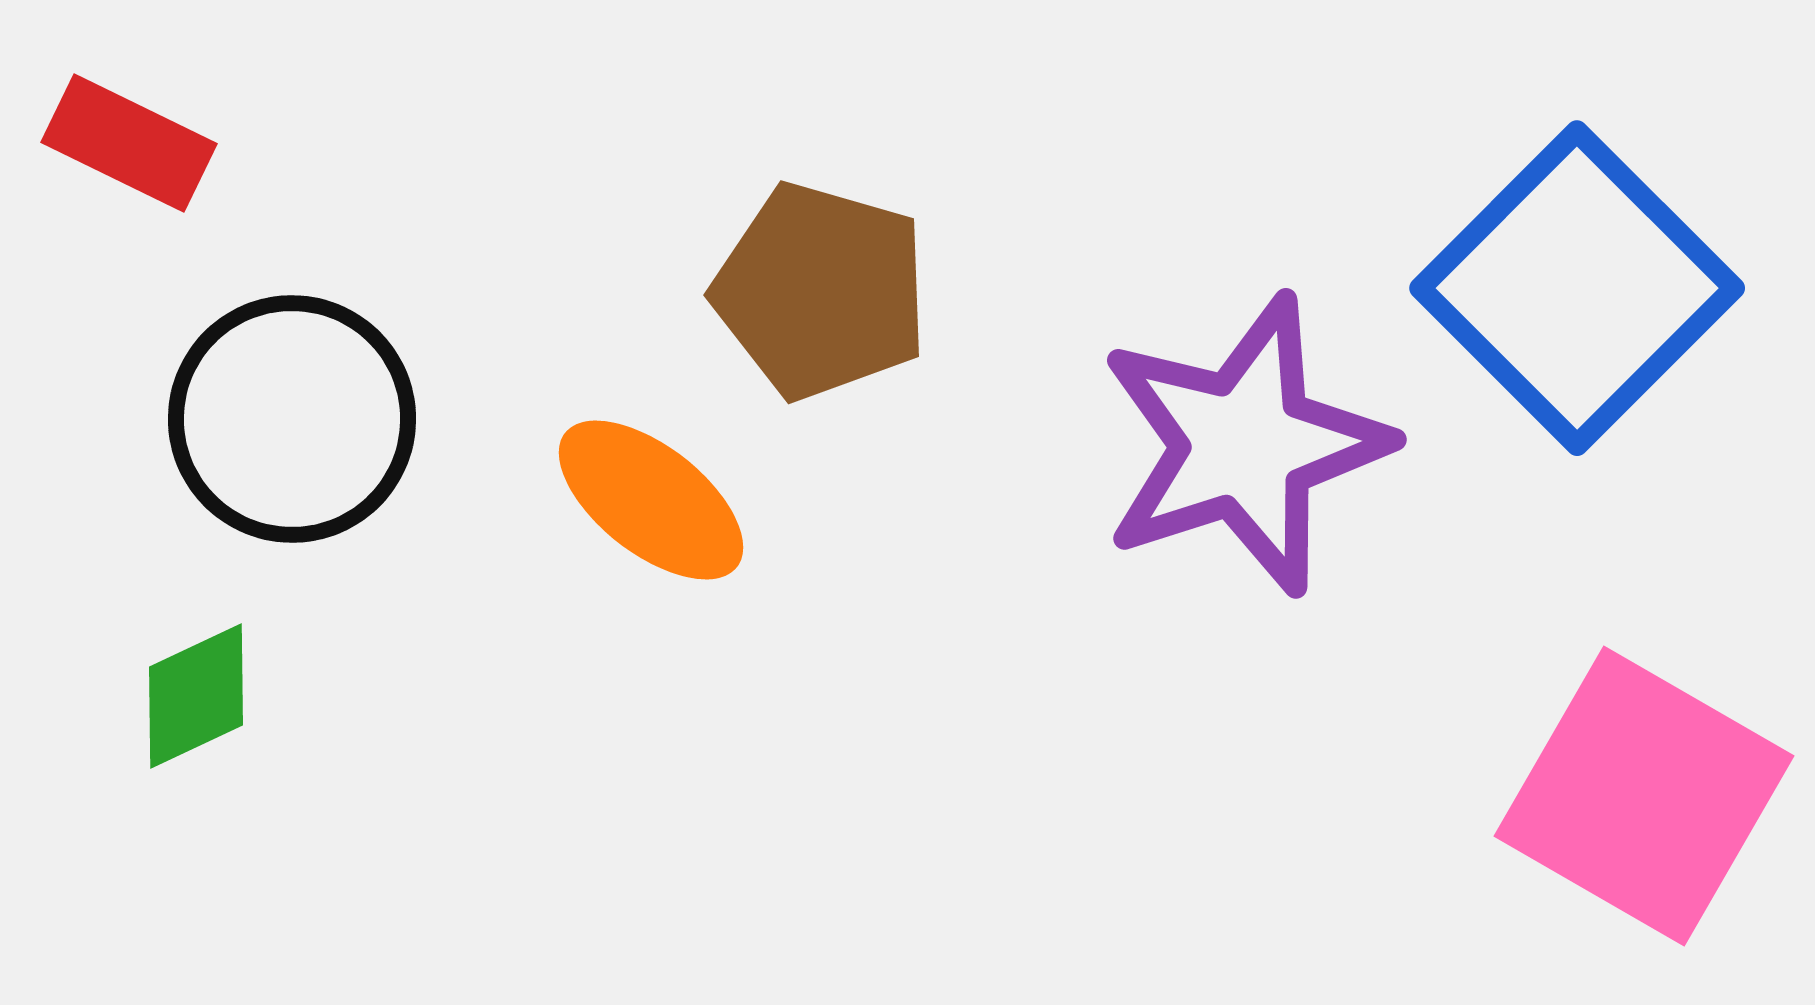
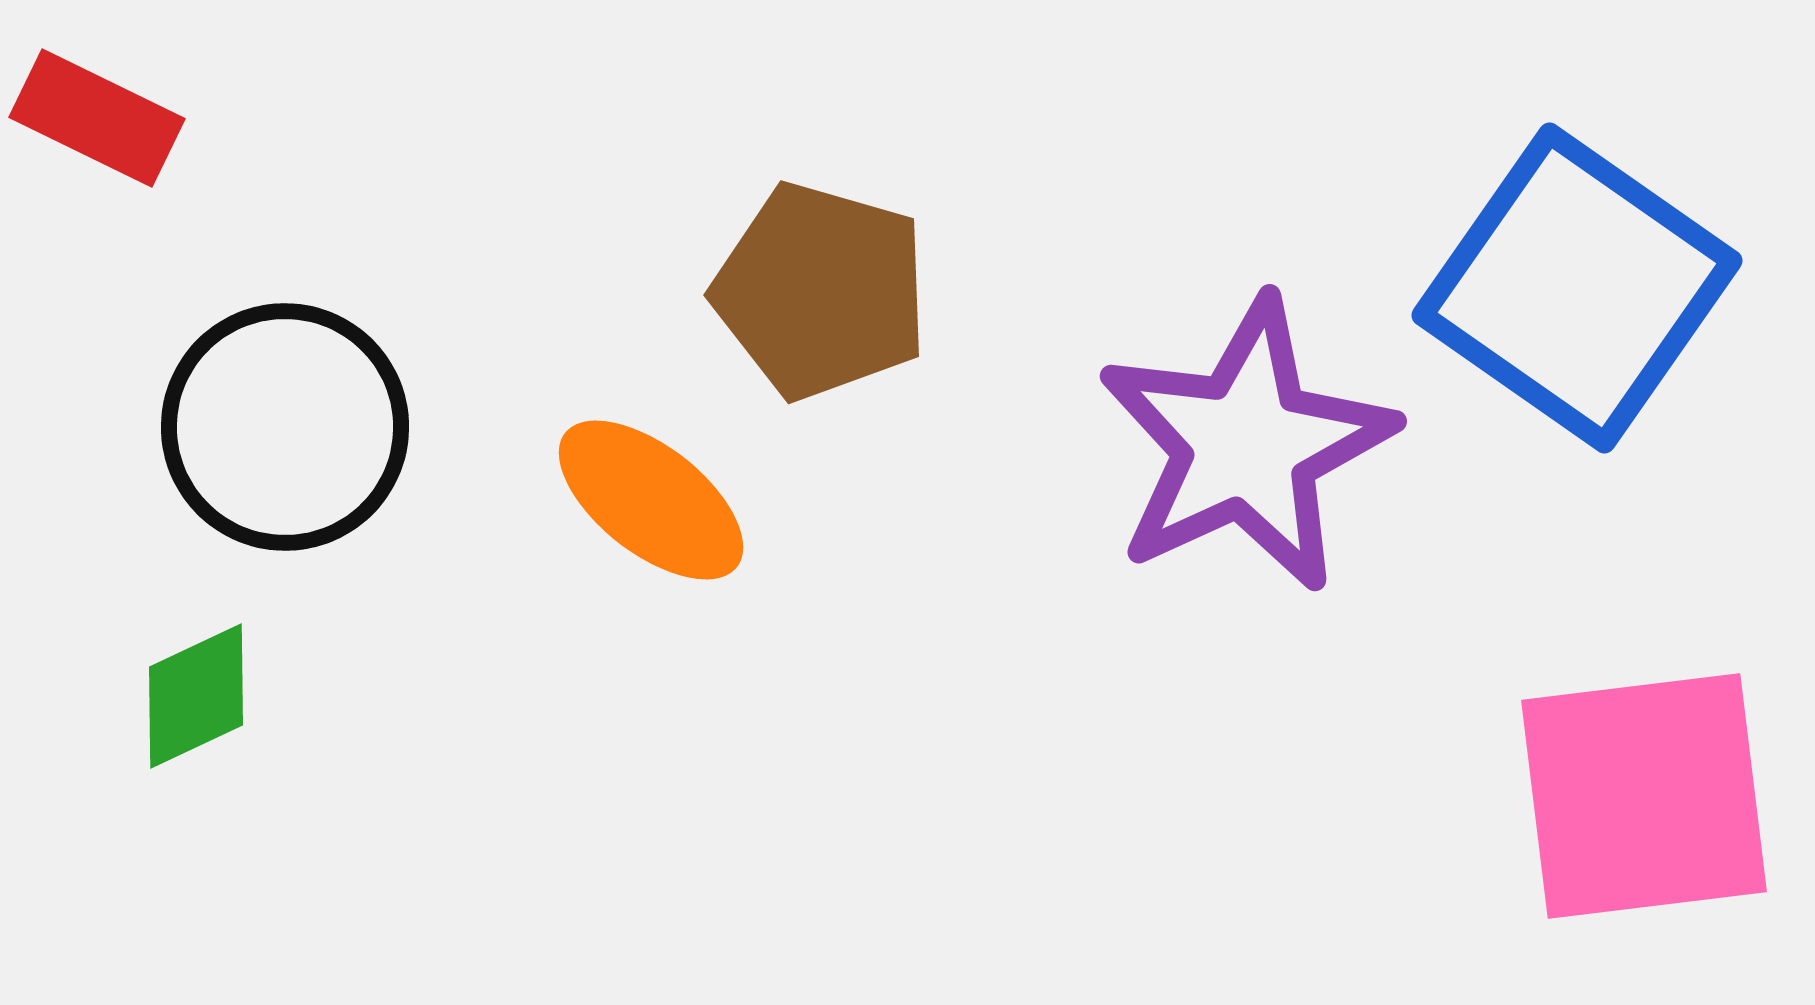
red rectangle: moved 32 px left, 25 px up
blue square: rotated 10 degrees counterclockwise
black circle: moved 7 px left, 8 px down
purple star: moved 2 px right; rotated 7 degrees counterclockwise
pink square: rotated 37 degrees counterclockwise
